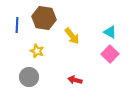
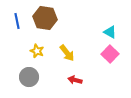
brown hexagon: moved 1 px right
blue line: moved 4 px up; rotated 14 degrees counterclockwise
yellow arrow: moved 5 px left, 17 px down
